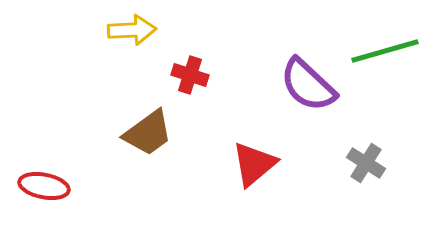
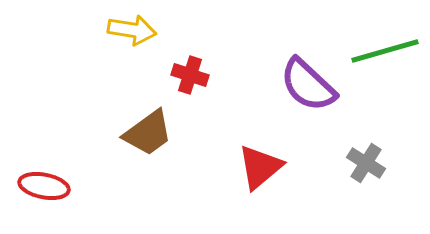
yellow arrow: rotated 12 degrees clockwise
red triangle: moved 6 px right, 3 px down
